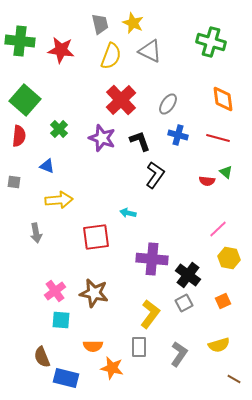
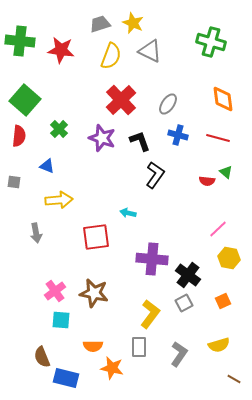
gray trapezoid at (100, 24): rotated 95 degrees counterclockwise
